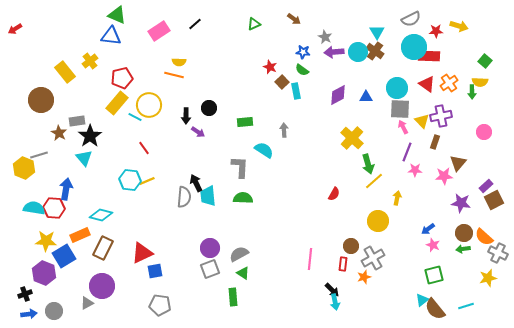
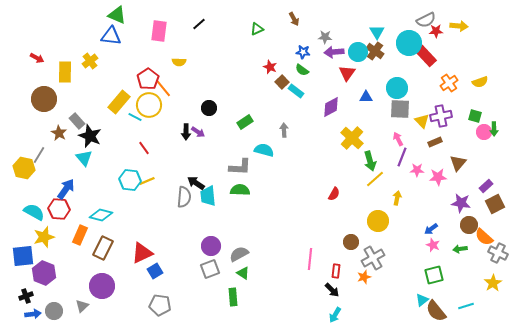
brown arrow at (294, 19): rotated 24 degrees clockwise
gray semicircle at (411, 19): moved 15 px right, 1 px down
black line at (195, 24): moved 4 px right
green triangle at (254, 24): moved 3 px right, 5 px down
yellow arrow at (459, 26): rotated 12 degrees counterclockwise
red arrow at (15, 29): moved 22 px right, 29 px down; rotated 120 degrees counterclockwise
pink rectangle at (159, 31): rotated 50 degrees counterclockwise
gray star at (325, 37): rotated 24 degrees counterclockwise
cyan circle at (414, 47): moved 5 px left, 4 px up
red rectangle at (429, 56): moved 3 px left; rotated 45 degrees clockwise
green square at (485, 61): moved 10 px left, 55 px down; rotated 24 degrees counterclockwise
yellow rectangle at (65, 72): rotated 40 degrees clockwise
orange line at (174, 75): moved 11 px left, 13 px down; rotated 36 degrees clockwise
red pentagon at (122, 78): moved 26 px right, 1 px down; rotated 20 degrees counterclockwise
yellow semicircle at (480, 82): rotated 21 degrees counterclockwise
red triangle at (427, 84): moved 80 px left, 11 px up; rotated 30 degrees clockwise
cyan rectangle at (296, 91): rotated 42 degrees counterclockwise
green arrow at (472, 92): moved 22 px right, 37 px down
purple diamond at (338, 95): moved 7 px left, 12 px down
brown circle at (41, 100): moved 3 px right, 1 px up
yellow rectangle at (117, 103): moved 2 px right, 1 px up
black arrow at (186, 116): moved 16 px down
gray rectangle at (77, 121): rotated 56 degrees clockwise
green rectangle at (245, 122): rotated 28 degrees counterclockwise
pink arrow at (403, 127): moved 5 px left, 12 px down
black star at (90, 136): rotated 15 degrees counterclockwise
brown rectangle at (435, 142): rotated 48 degrees clockwise
cyan semicircle at (264, 150): rotated 18 degrees counterclockwise
purple line at (407, 152): moved 5 px left, 5 px down
gray line at (39, 155): rotated 42 degrees counterclockwise
green arrow at (368, 164): moved 2 px right, 3 px up
gray L-shape at (240, 167): rotated 90 degrees clockwise
yellow hexagon at (24, 168): rotated 10 degrees counterclockwise
pink star at (415, 170): moved 2 px right
pink star at (444, 176): moved 6 px left, 1 px down
yellow line at (374, 181): moved 1 px right, 2 px up
black arrow at (196, 183): rotated 30 degrees counterclockwise
blue arrow at (66, 189): rotated 25 degrees clockwise
green semicircle at (243, 198): moved 3 px left, 8 px up
brown square at (494, 200): moved 1 px right, 4 px down
cyan semicircle at (34, 208): moved 4 px down; rotated 20 degrees clockwise
red hexagon at (54, 208): moved 5 px right, 1 px down
blue arrow at (428, 229): moved 3 px right
brown circle at (464, 233): moved 5 px right, 8 px up
orange rectangle at (80, 235): rotated 42 degrees counterclockwise
yellow star at (46, 241): moved 2 px left, 4 px up; rotated 20 degrees counterclockwise
brown circle at (351, 246): moved 4 px up
purple circle at (210, 248): moved 1 px right, 2 px up
green arrow at (463, 249): moved 3 px left
blue square at (64, 256): moved 41 px left; rotated 25 degrees clockwise
red rectangle at (343, 264): moved 7 px left, 7 px down
blue square at (155, 271): rotated 21 degrees counterclockwise
yellow star at (488, 278): moved 5 px right, 5 px down; rotated 18 degrees counterclockwise
black cross at (25, 294): moved 1 px right, 2 px down
cyan arrow at (335, 302): moved 13 px down; rotated 42 degrees clockwise
gray triangle at (87, 303): moved 5 px left, 3 px down; rotated 16 degrees counterclockwise
brown semicircle at (435, 309): moved 1 px right, 2 px down
blue arrow at (29, 314): moved 4 px right
